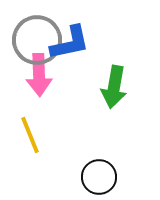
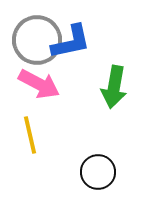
blue L-shape: moved 1 px right, 1 px up
pink arrow: moved 9 px down; rotated 60 degrees counterclockwise
yellow line: rotated 9 degrees clockwise
black circle: moved 1 px left, 5 px up
